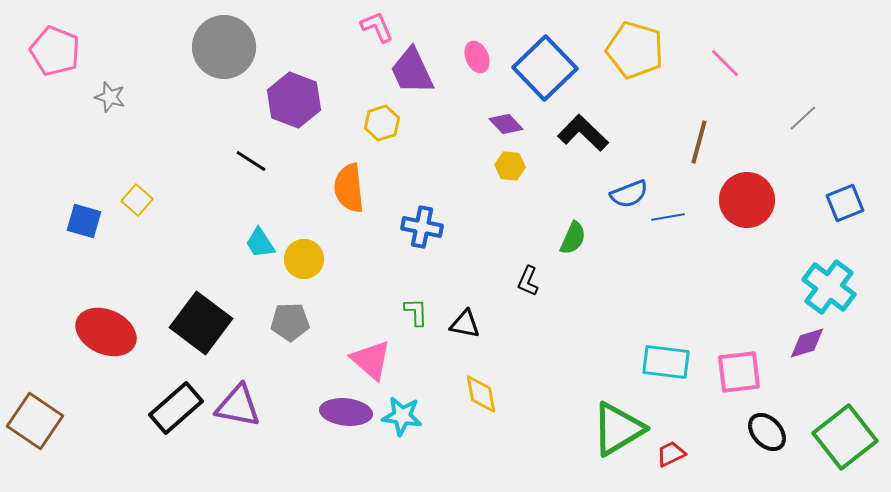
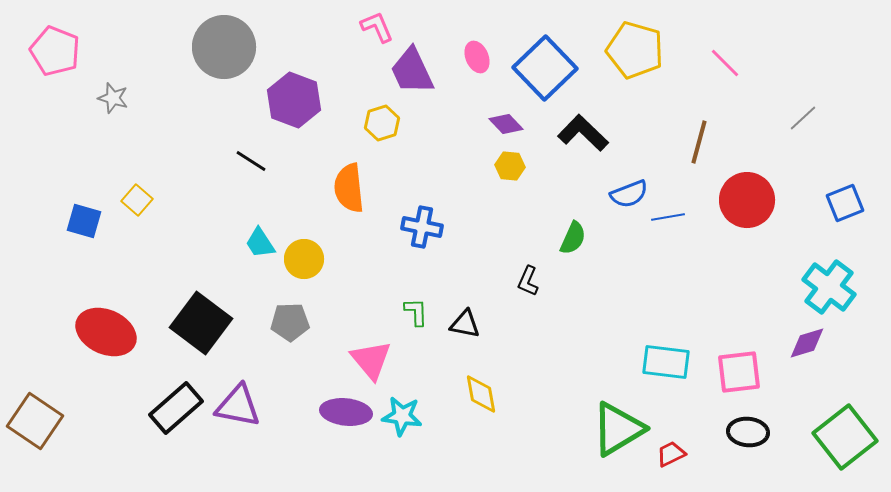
gray star at (110, 97): moved 3 px right, 1 px down
pink triangle at (371, 360): rotated 9 degrees clockwise
black ellipse at (767, 432): moved 19 px left; rotated 42 degrees counterclockwise
